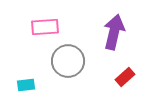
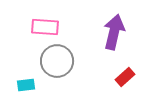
pink rectangle: rotated 8 degrees clockwise
gray circle: moved 11 px left
